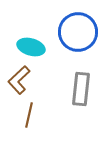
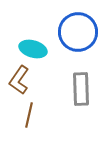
cyan ellipse: moved 2 px right, 2 px down
brown L-shape: rotated 12 degrees counterclockwise
gray rectangle: rotated 8 degrees counterclockwise
